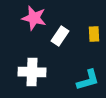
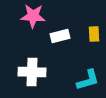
pink star: moved 1 px left, 2 px up; rotated 10 degrees counterclockwise
white rectangle: rotated 42 degrees clockwise
